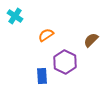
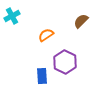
cyan cross: moved 3 px left; rotated 28 degrees clockwise
brown semicircle: moved 10 px left, 19 px up
